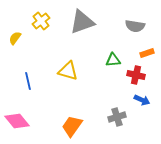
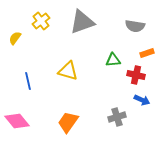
orange trapezoid: moved 4 px left, 4 px up
